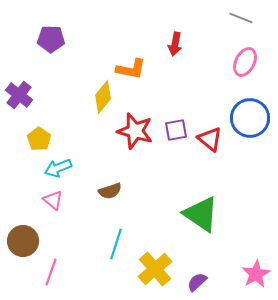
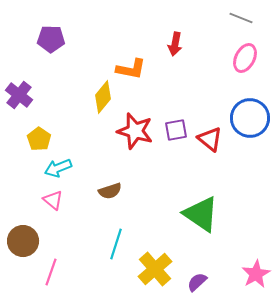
pink ellipse: moved 4 px up
